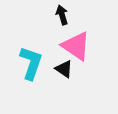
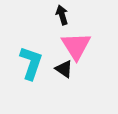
pink triangle: rotated 24 degrees clockwise
